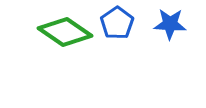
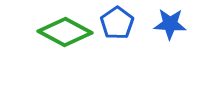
green diamond: rotated 6 degrees counterclockwise
